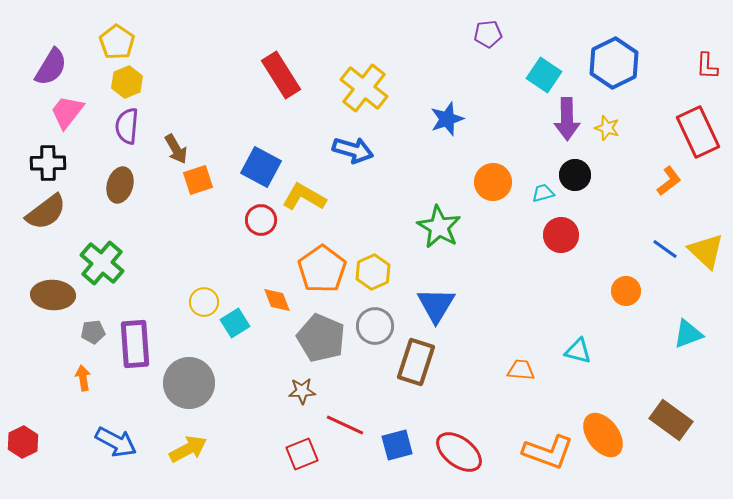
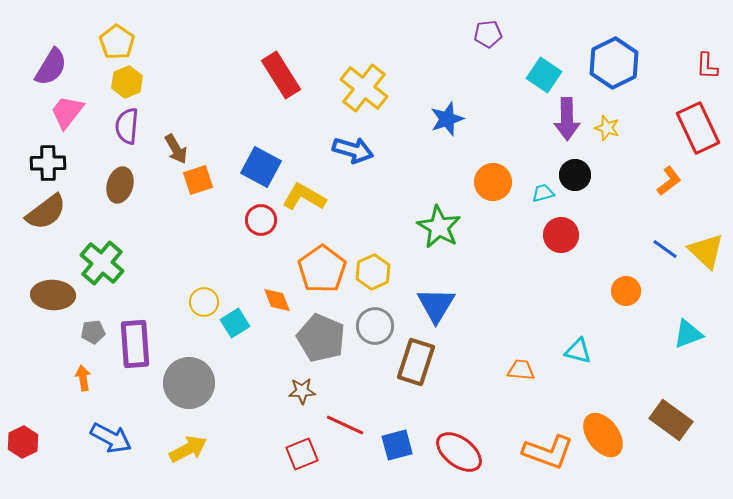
red rectangle at (698, 132): moved 4 px up
blue arrow at (116, 442): moved 5 px left, 4 px up
